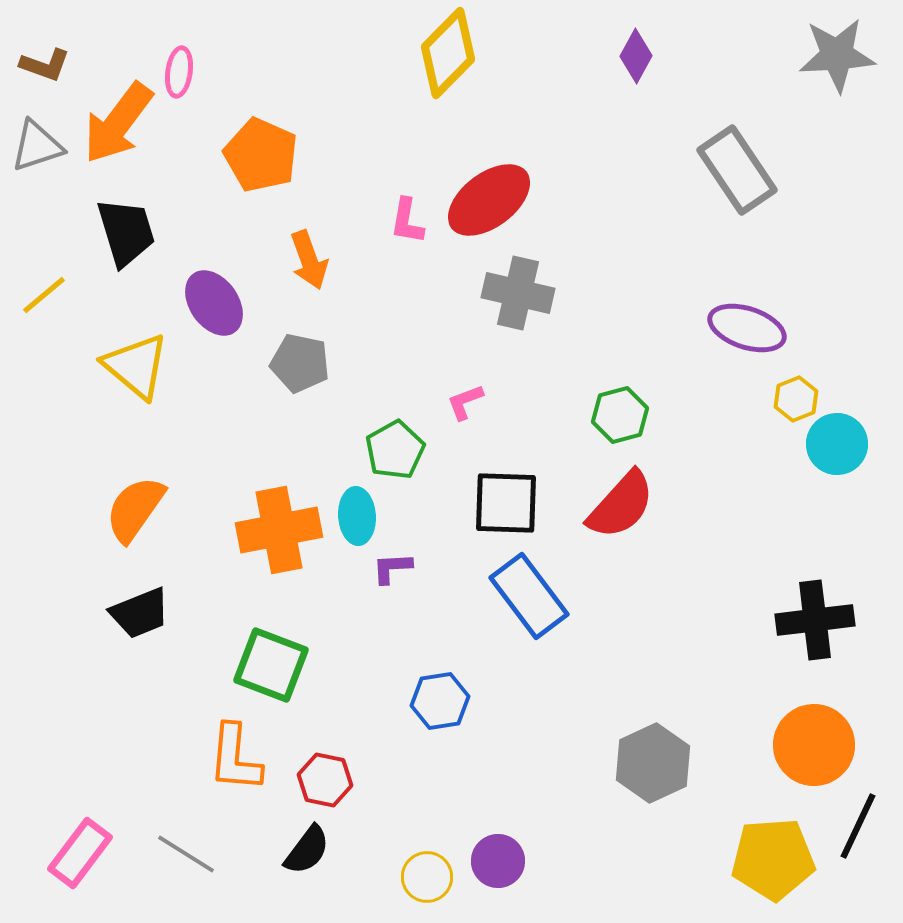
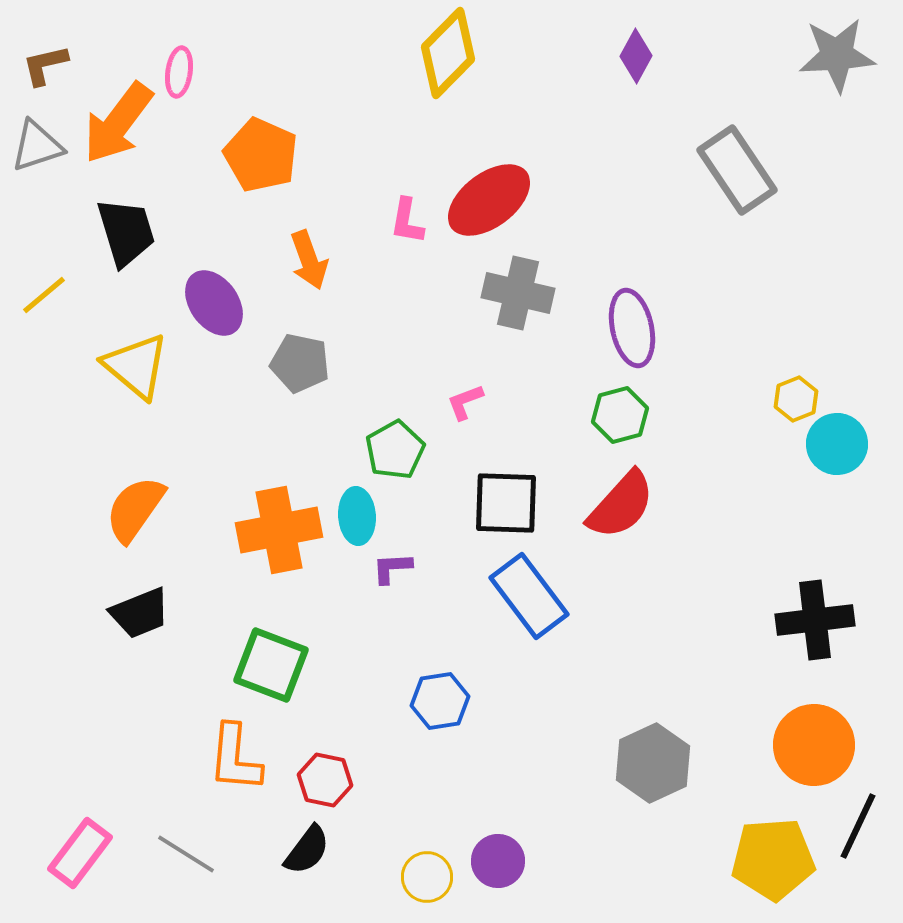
brown L-shape at (45, 65): rotated 147 degrees clockwise
purple ellipse at (747, 328): moved 115 px left; rotated 60 degrees clockwise
